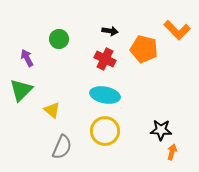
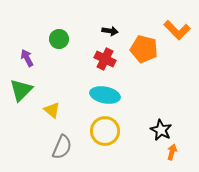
black star: rotated 25 degrees clockwise
